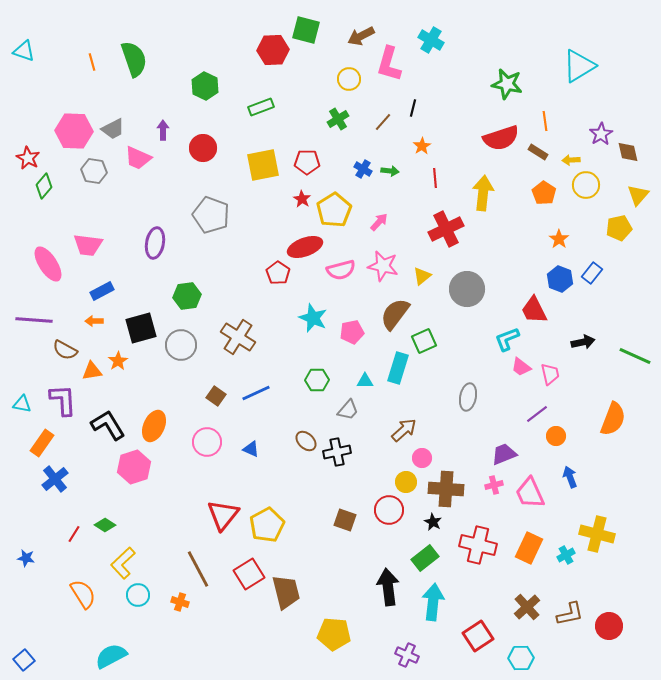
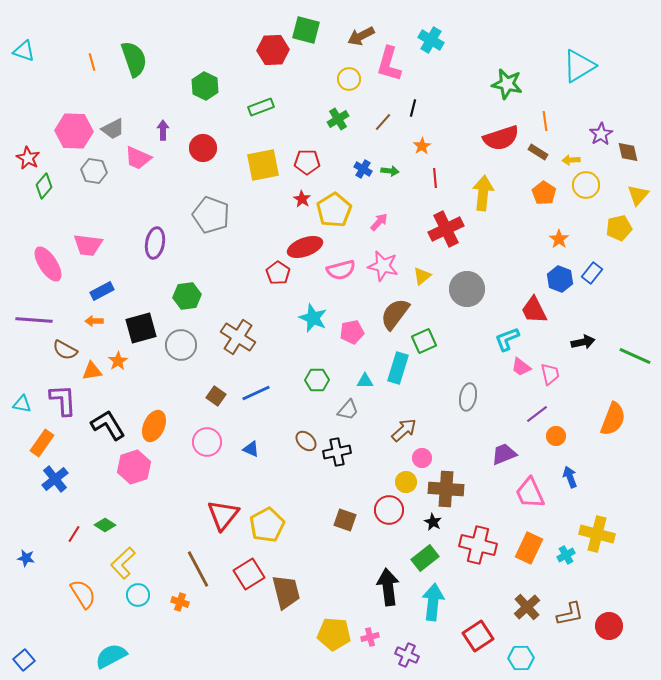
pink cross at (494, 485): moved 124 px left, 152 px down
